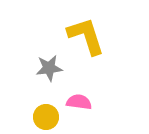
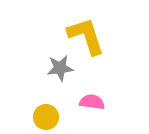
gray star: moved 11 px right
pink semicircle: moved 13 px right
